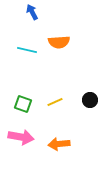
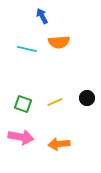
blue arrow: moved 10 px right, 4 px down
cyan line: moved 1 px up
black circle: moved 3 px left, 2 px up
